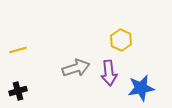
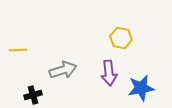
yellow hexagon: moved 2 px up; rotated 15 degrees counterclockwise
yellow line: rotated 12 degrees clockwise
gray arrow: moved 13 px left, 2 px down
black cross: moved 15 px right, 4 px down
